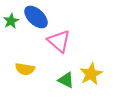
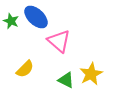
green star: rotated 21 degrees counterclockwise
yellow semicircle: rotated 54 degrees counterclockwise
